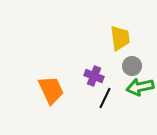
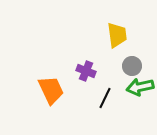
yellow trapezoid: moved 3 px left, 3 px up
purple cross: moved 8 px left, 5 px up
